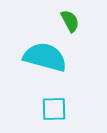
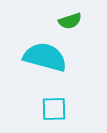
green semicircle: rotated 100 degrees clockwise
